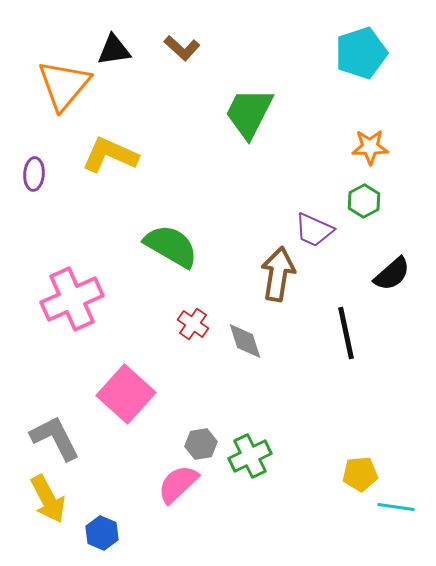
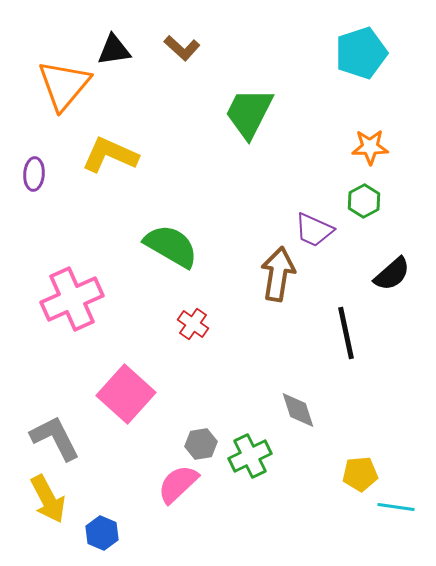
gray diamond: moved 53 px right, 69 px down
